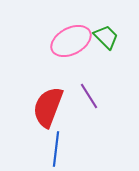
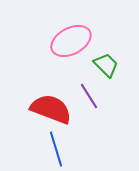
green trapezoid: moved 28 px down
red semicircle: moved 3 px right, 2 px down; rotated 90 degrees clockwise
blue line: rotated 24 degrees counterclockwise
